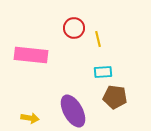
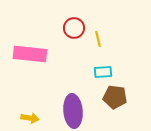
pink rectangle: moved 1 px left, 1 px up
purple ellipse: rotated 24 degrees clockwise
